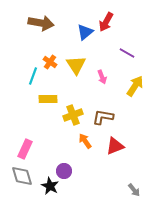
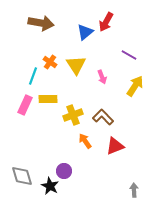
purple line: moved 2 px right, 2 px down
brown L-shape: rotated 35 degrees clockwise
pink rectangle: moved 44 px up
gray arrow: rotated 144 degrees counterclockwise
